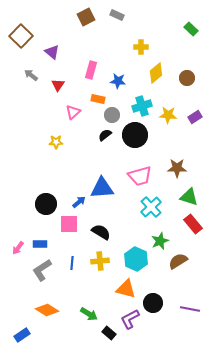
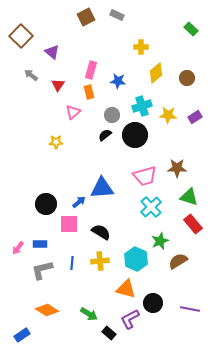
orange rectangle at (98, 99): moved 9 px left, 7 px up; rotated 64 degrees clockwise
pink trapezoid at (140, 176): moved 5 px right
gray L-shape at (42, 270): rotated 20 degrees clockwise
